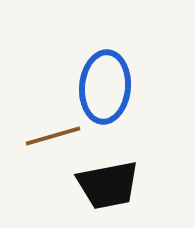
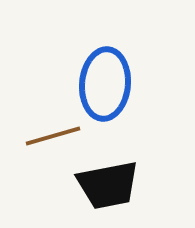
blue ellipse: moved 3 px up
